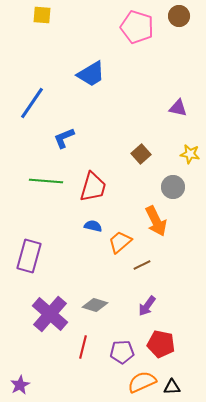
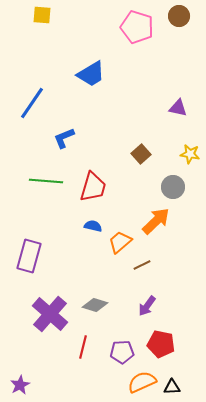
orange arrow: rotated 108 degrees counterclockwise
